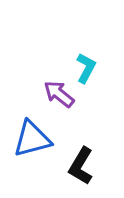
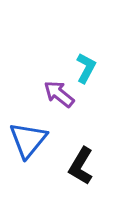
blue triangle: moved 4 px left, 1 px down; rotated 36 degrees counterclockwise
